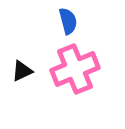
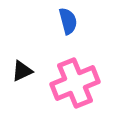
pink cross: moved 14 px down
